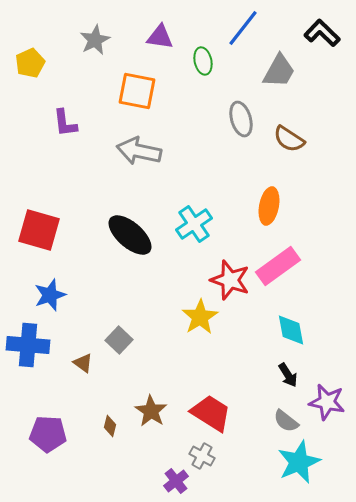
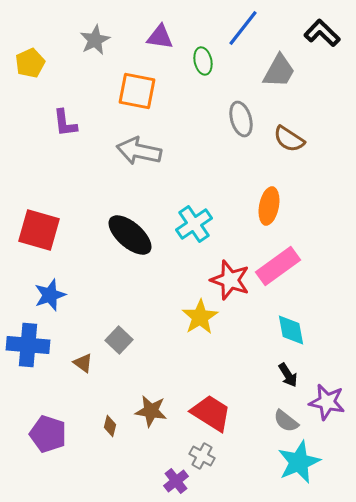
brown star: rotated 24 degrees counterclockwise
purple pentagon: rotated 15 degrees clockwise
